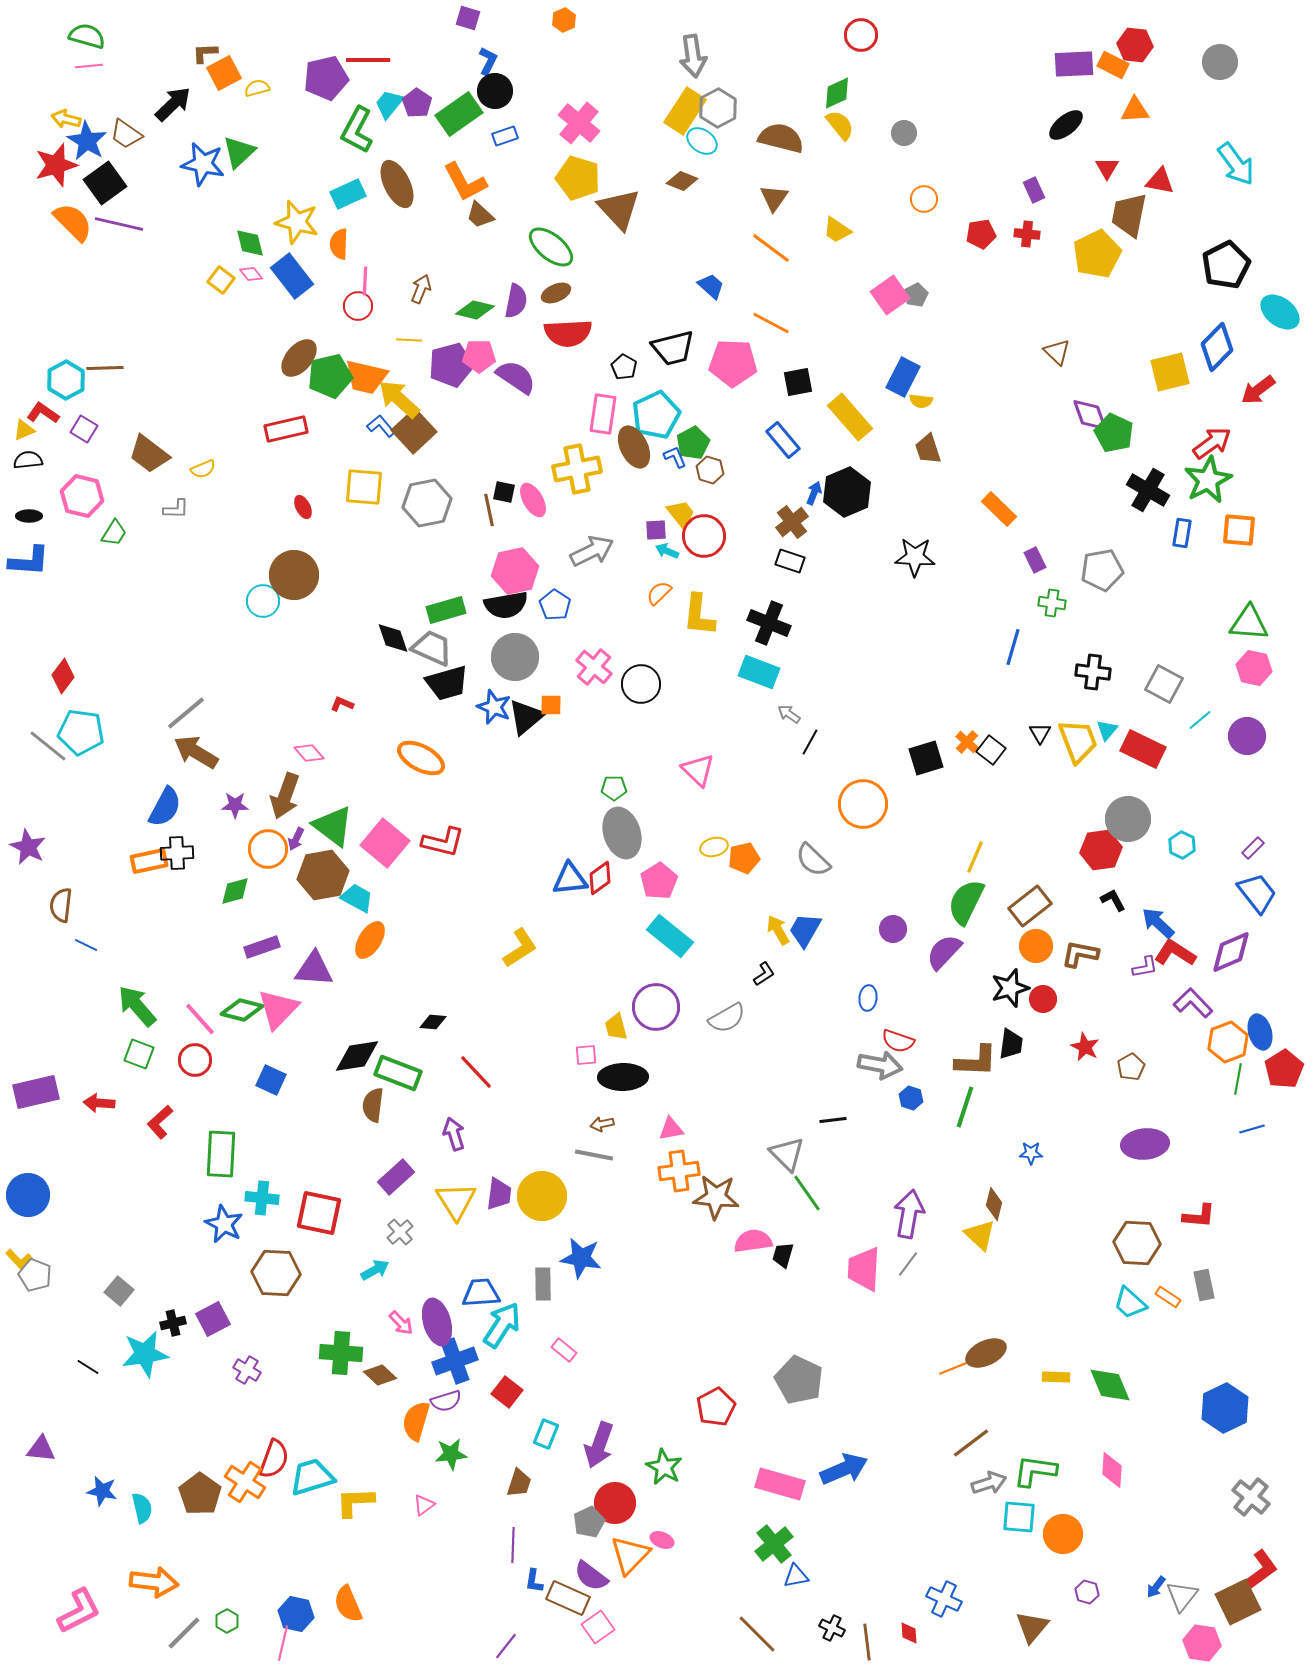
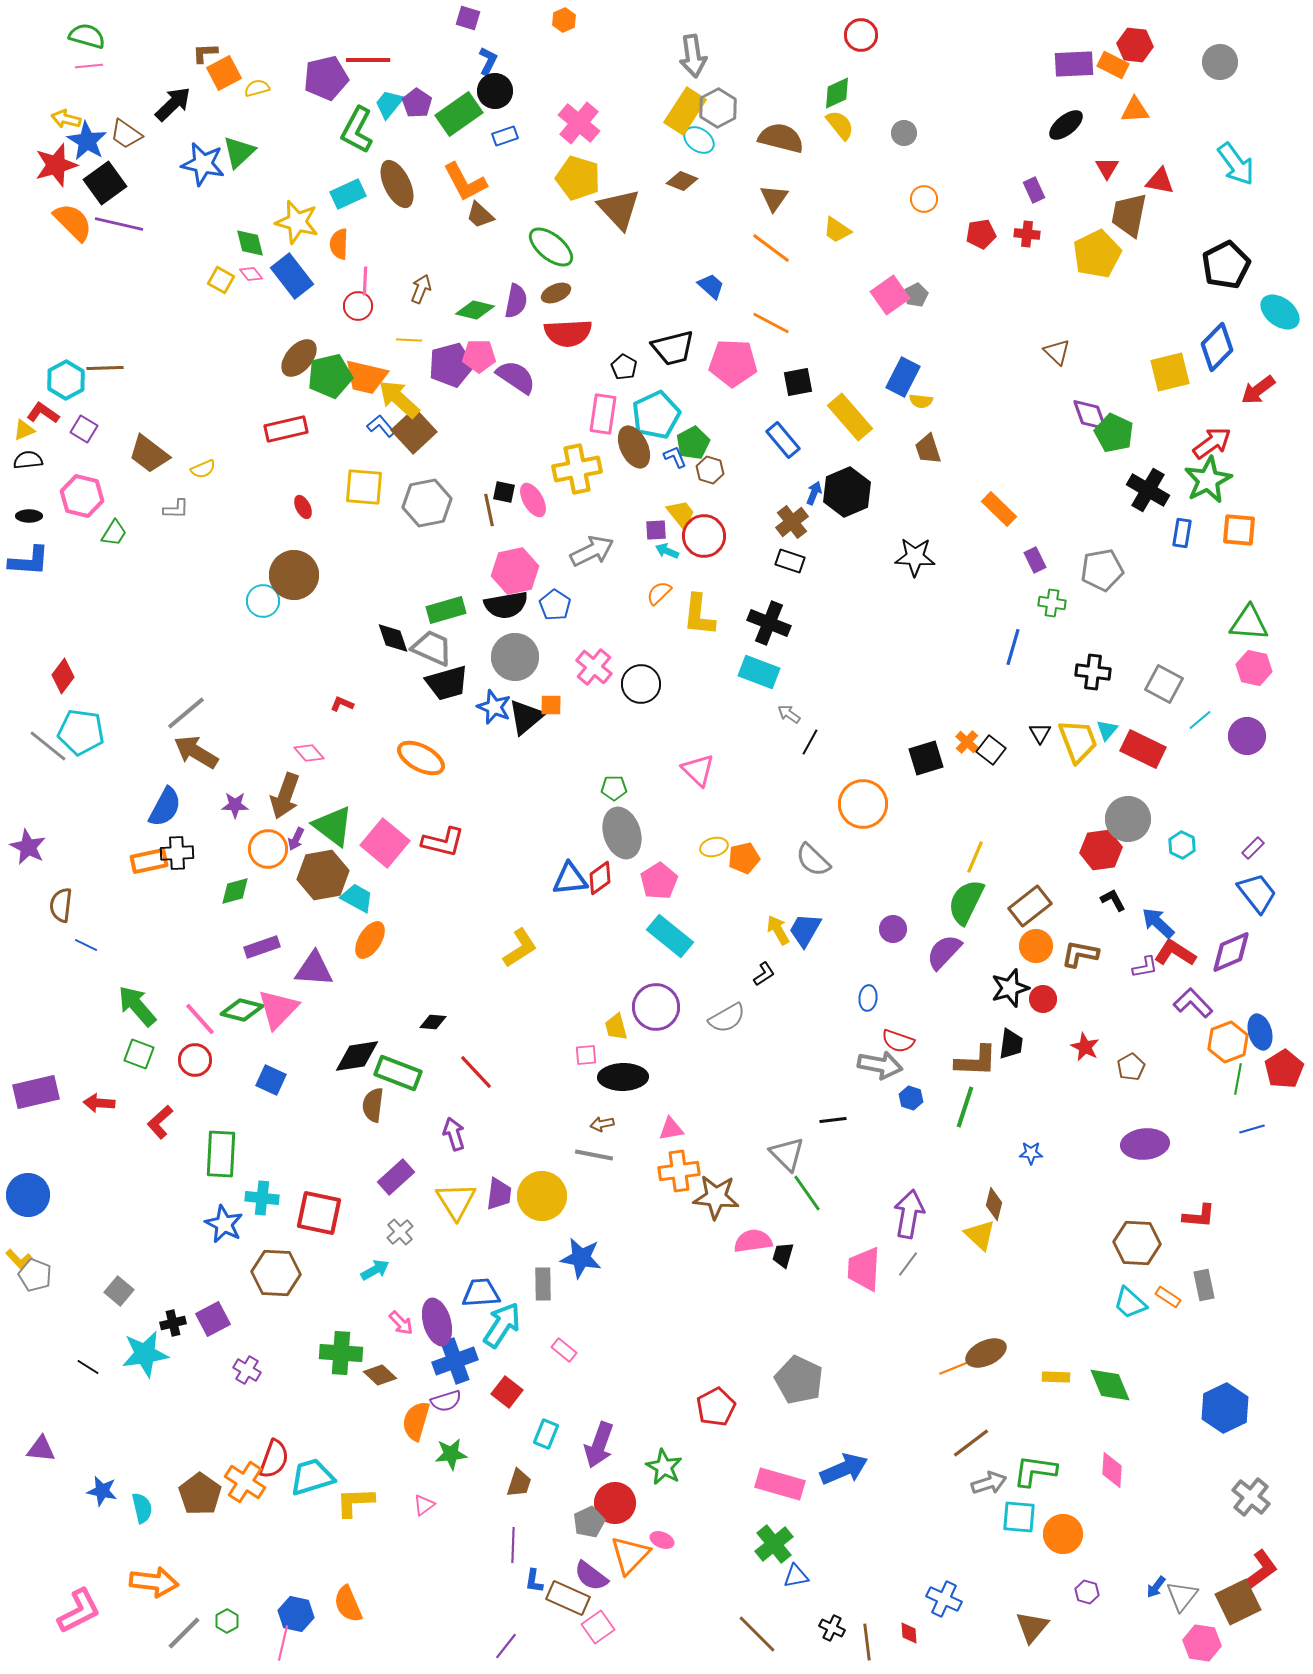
cyan ellipse at (702, 141): moved 3 px left, 1 px up
yellow square at (221, 280): rotated 8 degrees counterclockwise
